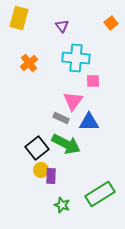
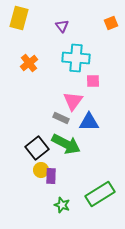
orange square: rotated 16 degrees clockwise
